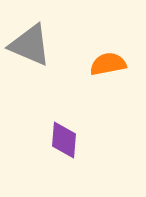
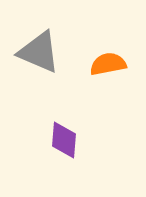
gray triangle: moved 9 px right, 7 px down
